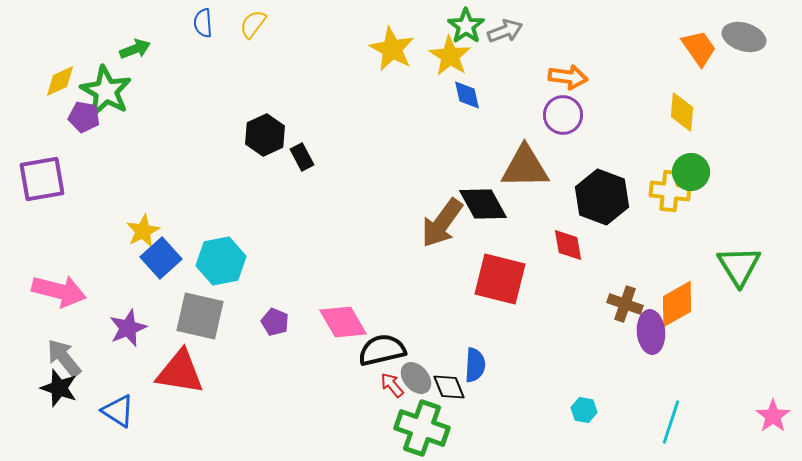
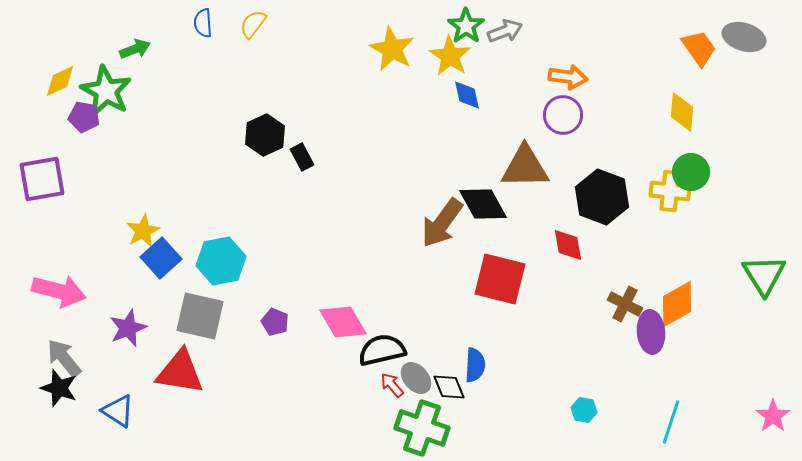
green triangle at (739, 266): moved 25 px right, 9 px down
brown cross at (625, 304): rotated 8 degrees clockwise
